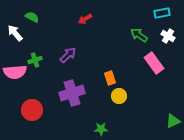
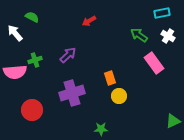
red arrow: moved 4 px right, 2 px down
